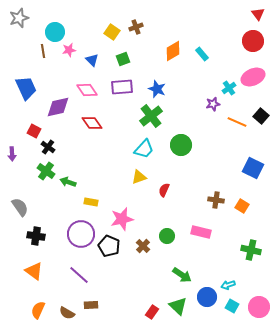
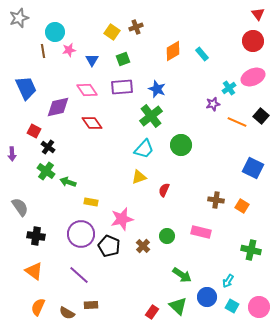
blue triangle at (92, 60): rotated 16 degrees clockwise
cyan arrow at (228, 285): moved 4 px up; rotated 40 degrees counterclockwise
orange semicircle at (38, 310): moved 3 px up
